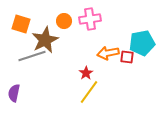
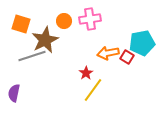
red square: rotated 24 degrees clockwise
yellow line: moved 4 px right, 2 px up
